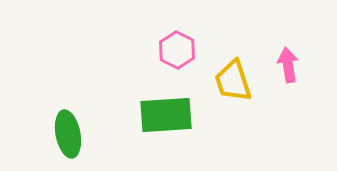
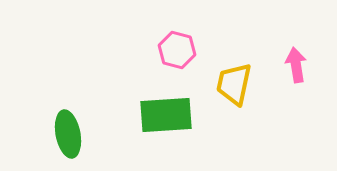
pink hexagon: rotated 12 degrees counterclockwise
pink arrow: moved 8 px right
yellow trapezoid: moved 1 px right, 3 px down; rotated 30 degrees clockwise
